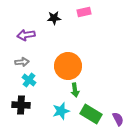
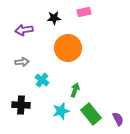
purple arrow: moved 2 px left, 5 px up
orange circle: moved 18 px up
cyan cross: moved 13 px right
green arrow: rotated 152 degrees counterclockwise
green rectangle: rotated 20 degrees clockwise
